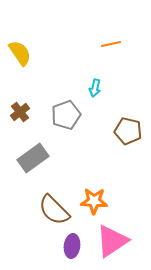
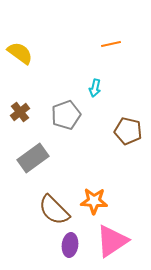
yellow semicircle: rotated 20 degrees counterclockwise
purple ellipse: moved 2 px left, 1 px up
